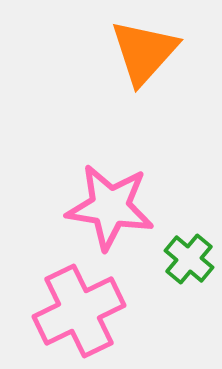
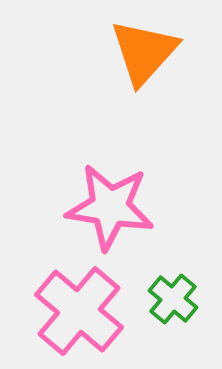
green cross: moved 16 px left, 40 px down
pink cross: rotated 24 degrees counterclockwise
